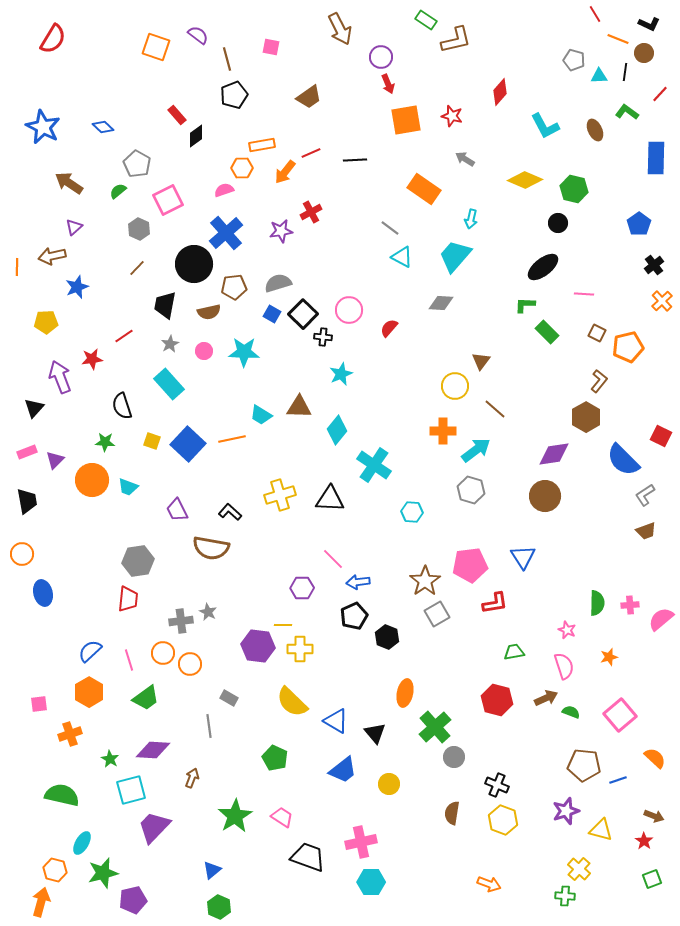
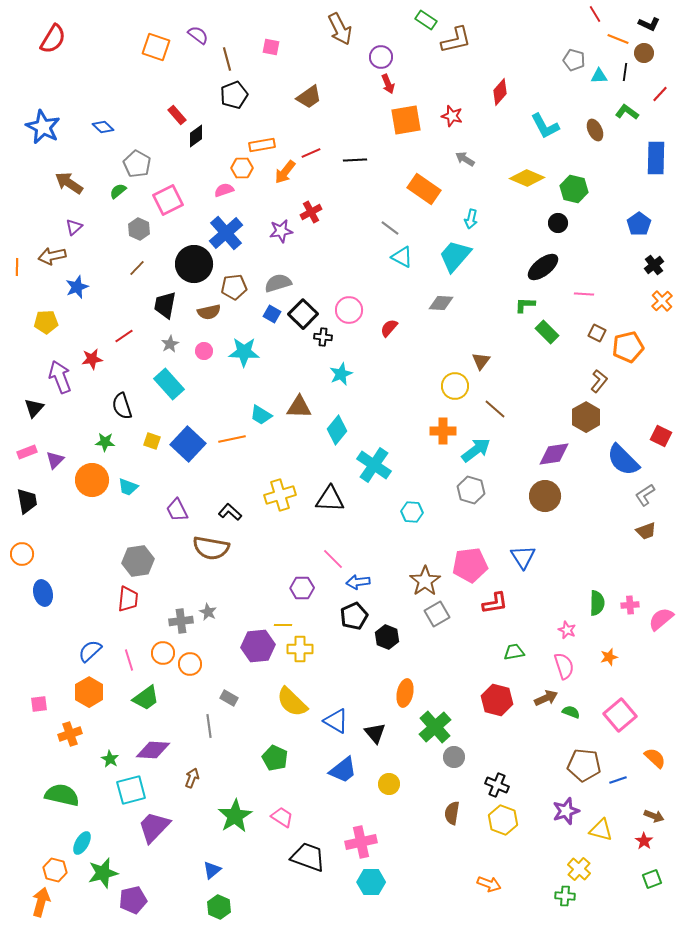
yellow diamond at (525, 180): moved 2 px right, 2 px up
purple hexagon at (258, 646): rotated 12 degrees counterclockwise
